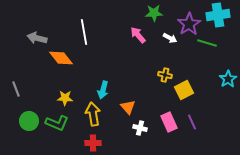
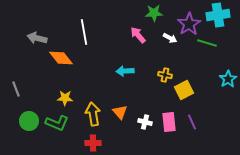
cyan arrow: moved 22 px right, 19 px up; rotated 72 degrees clockwise
orange triangle: moved 8 px left, 5 px down
pink rectangle: rotated 18 degrees clockwise
white cross: moved 5 px right, 6 px up
